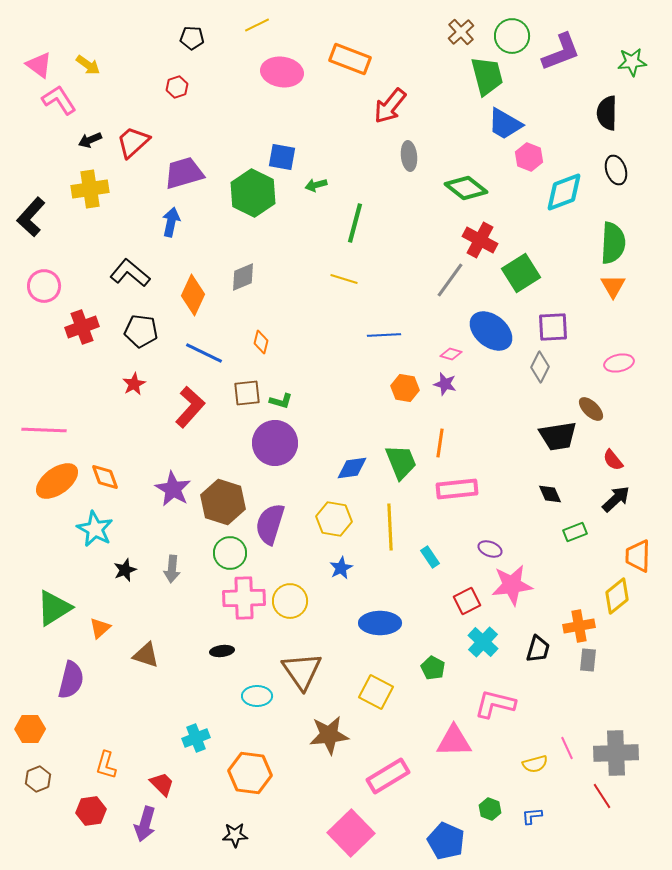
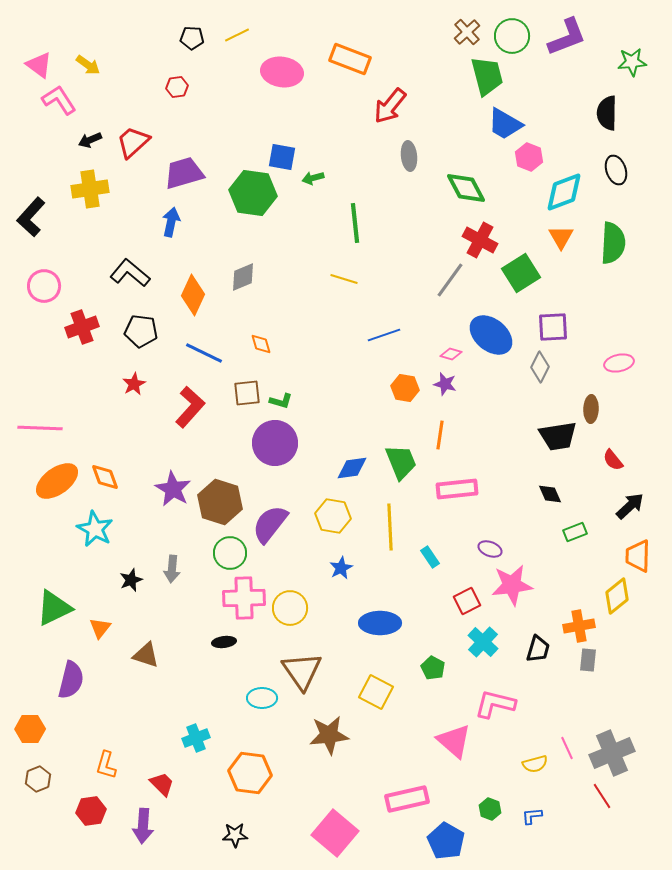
yellow line at (257, 25): moved 20 px left, 10 px down
brown cross at (461, 32): moved 6 px right
purple L-shape at (561, 52): moved 6 px right, 15 px up
red hexagon at (177, 87): rotated 10 degrees clockwise
green arrow at (316, 185): moved 3 px left, 7 px up
green diamond at (466, 188): rotated 24 degrees clockwise
green hexagon at (253, 193): rotated 18 degrees counterclockwise
green line at (355, 223): rotated 21 degrees counterclockwise
orange triangle at (613, 286): moved 52 px left, 49 px up
blue ellipse at (491, 331): moved 4 px down
blue line at (384, 335): rotated 16 degrees counterclockwise
orange diamond at (261, 342): moved 2 px down; rotated 30 degrees counterclockwise
brown ellipse at (591, 409): rotated 48 degrees clockwise
pink line at (44, 430): moved 4 px left, 2 px up
orange line at (440, 443): moved 8 px up
black arrow at (616, 499): moved 14 px right, 7 px down
brown hexagon at (223, 502): moved 3 px left
yellow hexagon at (334, 519): moved 1 px left, 3 px up
purple semicircle at (270, 524): rotated 21 degrees clockwise
black star at (125, 570): moved 6 px right, 10 px down
yellow circle at (290, 601): moved 7 px down
green triangle at (54, 608): rotated 6 degrees clockwise
orange triangle at (100, 628): rotated 10 degrees counterclockwise
black ellipse at (222, 651): moved 2 px right, 9 px up
cyan ellipse at (257, 696): moved 5 px right, 2 px down
pink triangle at (454, 741): rotated 42 degrees clockwise
gray cross at (616, 753): moved 4 px left; rotated 21 degrees counterclockwise
pink rectangle at (388, 776): moved 19 px right, 23 px down; rotated 18 degrees clockwise
purple arrow at (145, 824): moved 2 px left, 2 px down; rotated 12 degrees counterclockwise
pink square at (351, 833): moved 16 px left; rotated 6 degrees counterclockwise
blue pentagon at (446, 841): rotated 6 degrees clockwise
